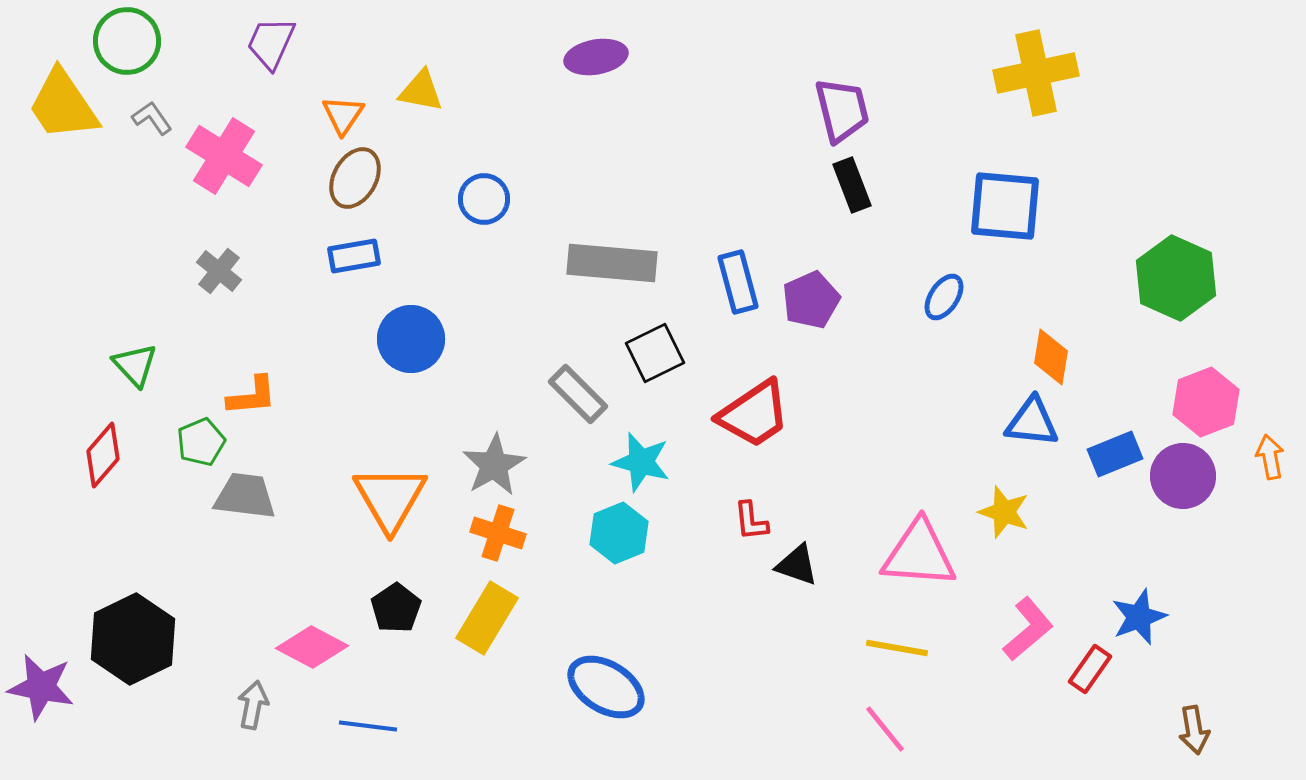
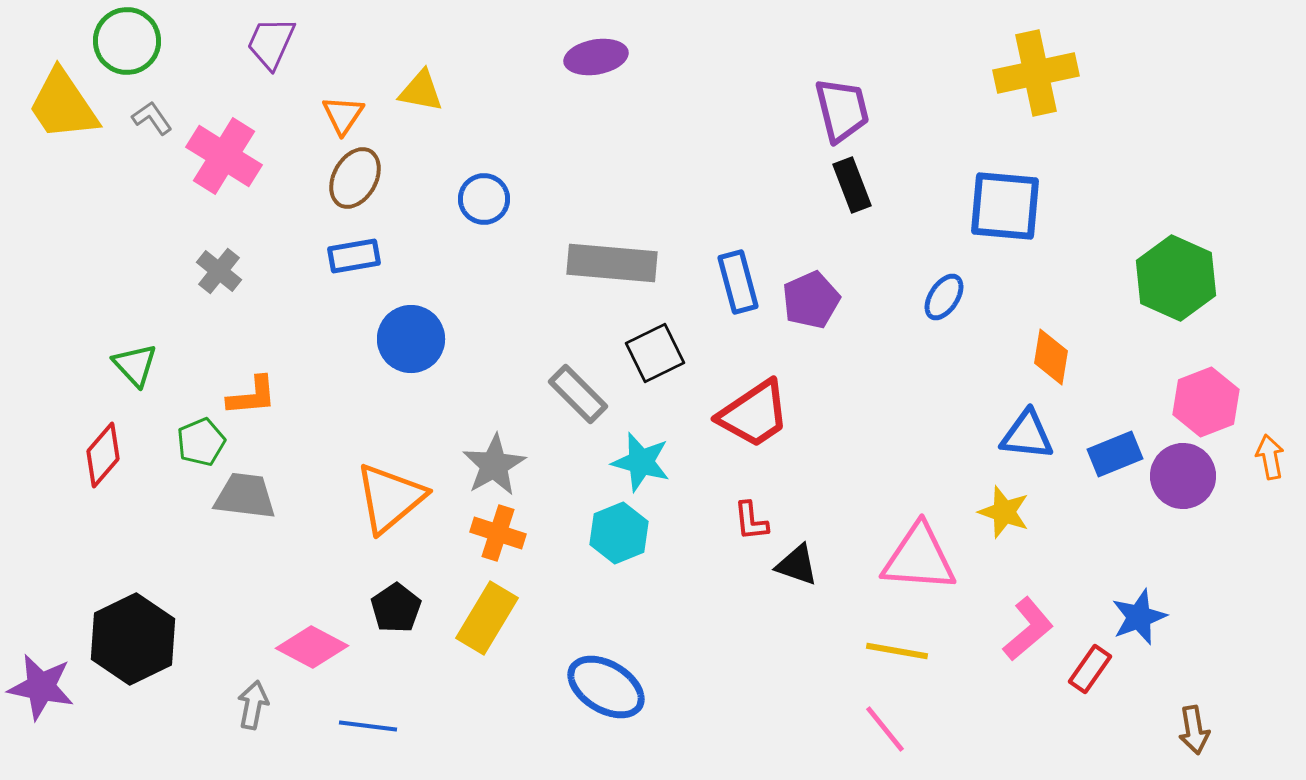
blue triangle at (1032, 422): moved 5 px left, 13 px down
orange triangle at (390, 498): rotated 20 degrees clockwise
pink triangle at (919, 554): moved 4 px down
yellow line at (897, 648): moved 3 px down
